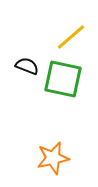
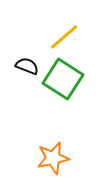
yellow line: moved 7 px left
green square: rotated 21 degrees clockwise
